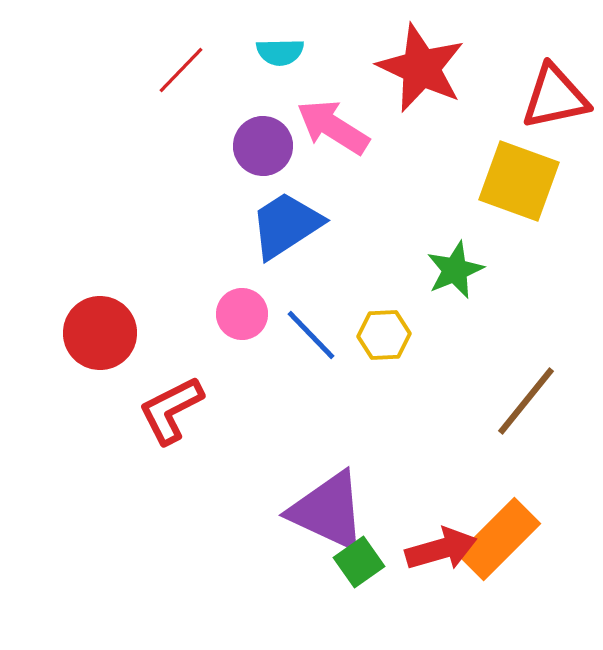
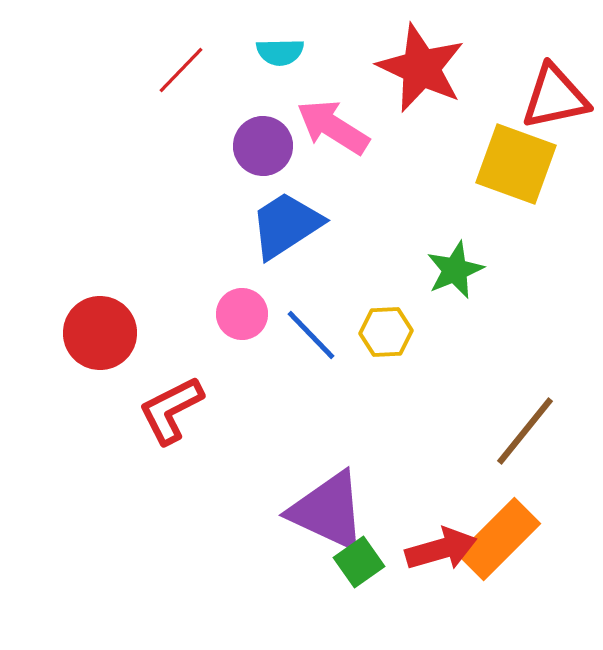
yellow square: moved 3 px left, 17 px up
yellow hexagon: moved 2 px right, 3 px up
brown line: moved 1 px left, 30 px down
